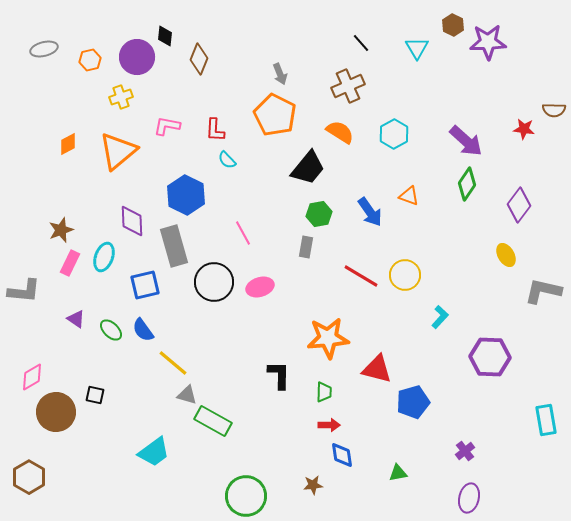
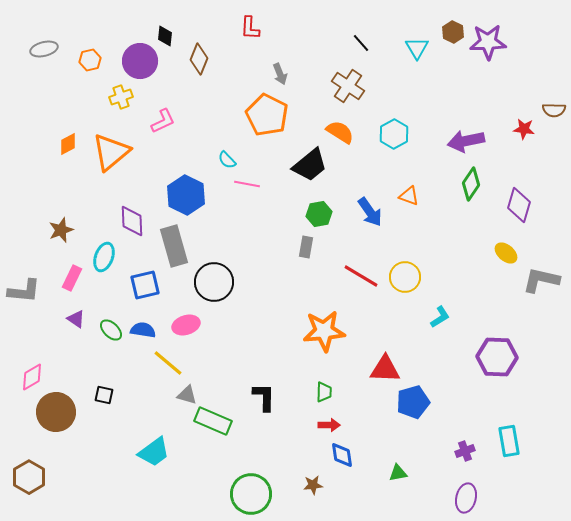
brown hexagon at (453, 25): moved 7 px down
purple circle at (137, 57): moved 3 px right, 4 px down
brown cross at (348, 86): rotated 32 degrees counterclockwise
orange pentagon at (275, 115): moved 8 px left
pink L-shape at (167, 126): moved 4 px left, 5 px up; rotated 144 degrees clockwise
red L-shape at (215, 130): moved 35 px right, 102 px up
purple arrow at (466, 141): rotated 126 degrees clockwise
orange triangle at (118, 151): moved 7 px left, 1 px down
black trapezoid at (308, 168): moved 2 px right, 3 px up; rotated 12 degrees clockwise
green diamond at (467, 184): moved 4 px right
purple diamond at (519, 205): rotated 20 degrees counterclockwise
pink line at (243, 233): moved 4 px right, 49 px up; rotated 50 degrees counterclockwise
yellow ellipse at (506, 255): moved 2 px up; rotated 20 degrees counterclockwise
pink rectangle at (70, 263): moved 2 px right, 15 px down
yellow circle at (405, 275): moved 2 px down
pink ellipse at (260, 287): moved 74 px left, 38 px down
gray L-shape at (543, 291): moved 2 px left, 11 px up
cyan L-shape at (440, 317): rotated 15 degrees clockwise
blue semicircle at (143, 330): rotated 135 degrees clockwise
orange star at (328, 338): moved 4 px left, 7 px up
purple hexagon at (490, 357): moved 7 px right
yellow line at (173, 363): moved 5 px left
red triangle at (377, 369): moved 8 px right; rotated 12 degrees counterclockwise
black L-shape at (279, 375): moved 15 px left, 22 px down
black square at (95, 395): moved 9 px right
cyan rectangle at (546, 420): moved 37 px left, 21 px down
green rectangle at (213, 421): rotated 6 degrees counterclockwise
purple cross at (465, 451): rotated 18 degrees clockwise
green circle at (246, 496): moved 5 px right, 2 px up
purple ellipse at (469, 498): moved 3 px left
